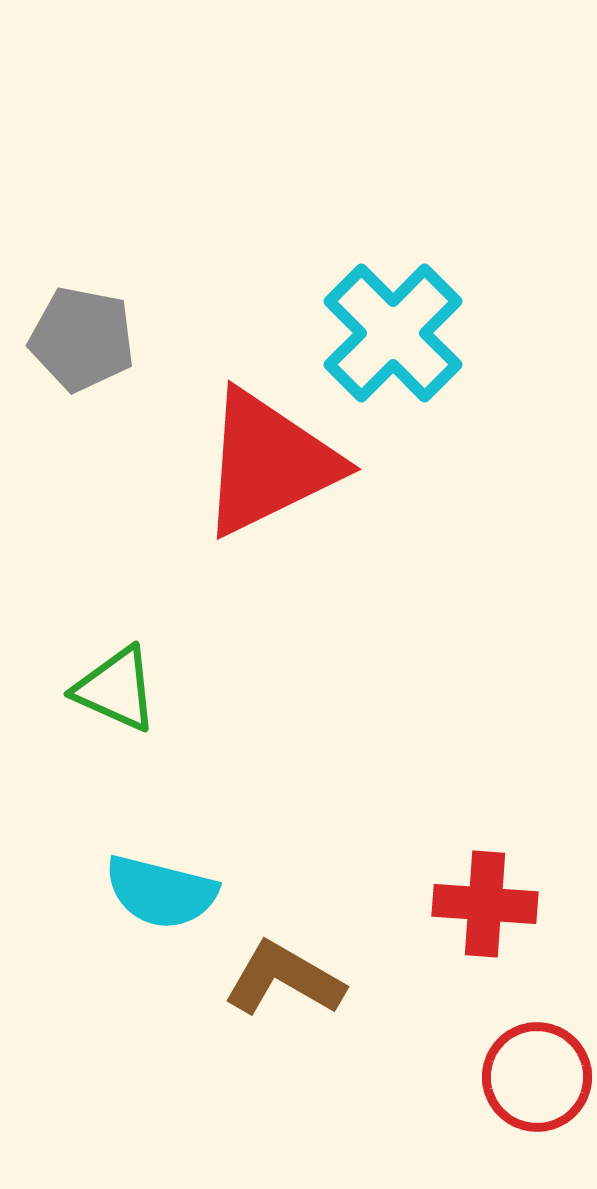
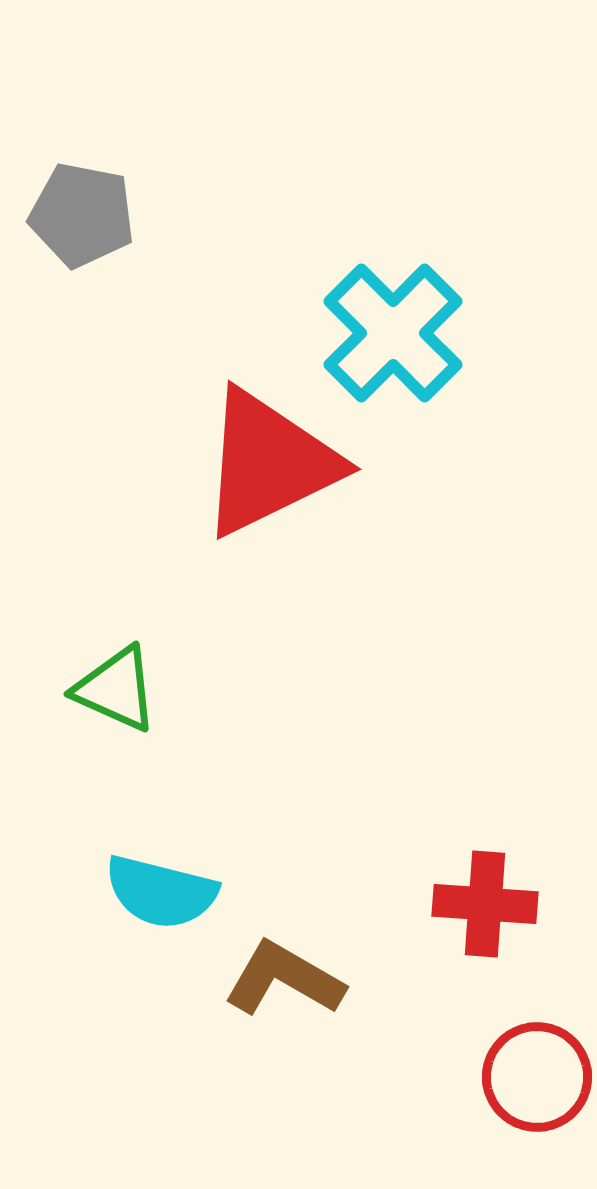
gray pentagon: moved 124 px up
